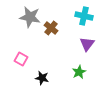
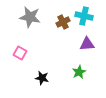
brown cross: moved 12 px right, 6 px up; rotated 24 degrees clockwise
purple triangle: rotated 49 degrees clockwise
pink square: moved 1 px left, 6 px up
